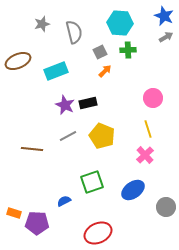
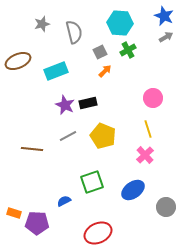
green cross: rotated 28 degrees counterclockwise
yellow pentagon: moved 1 px right
